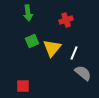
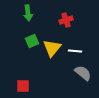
white line: moved 1 px right, 2 px up; rotated 72 degrees clockwise
